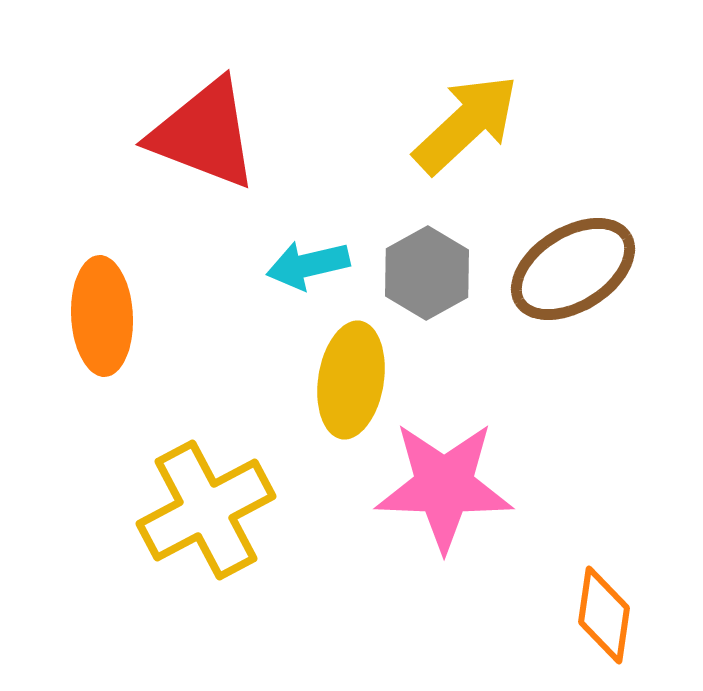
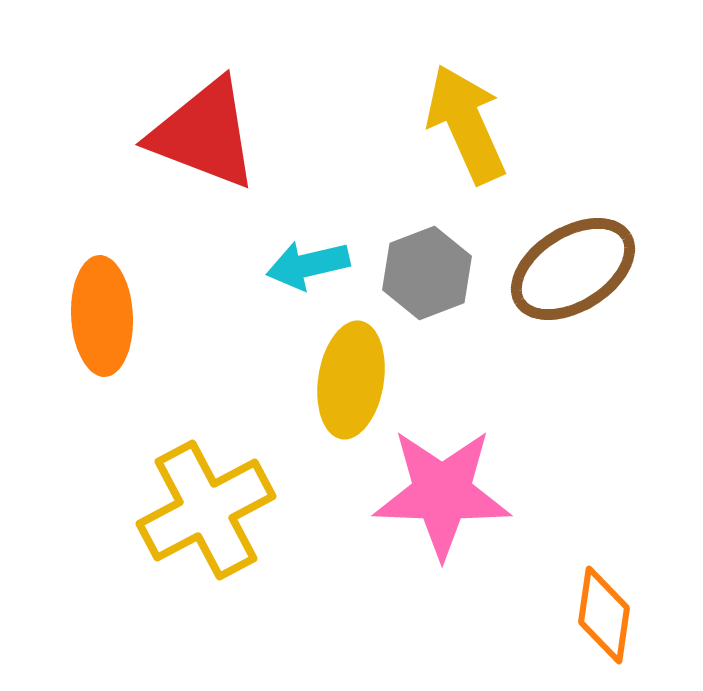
yellow arrow: rotated 71 degrees counterclockwise
gray hexagon: rotated 8 degrees clockwise
pink star: moved 2 px left, 7 px down
